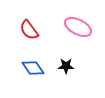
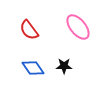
pink ellipse: rotated 24 degrees clockwise
black star: moved 2 px left
